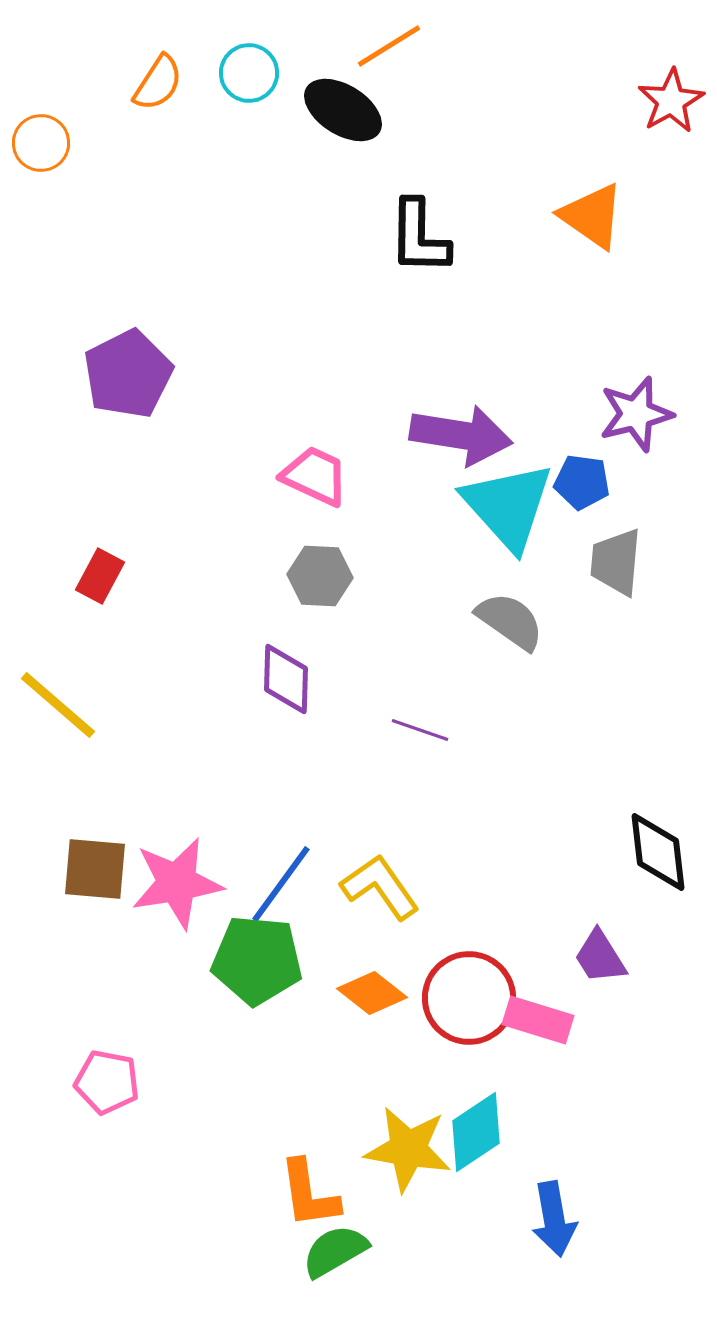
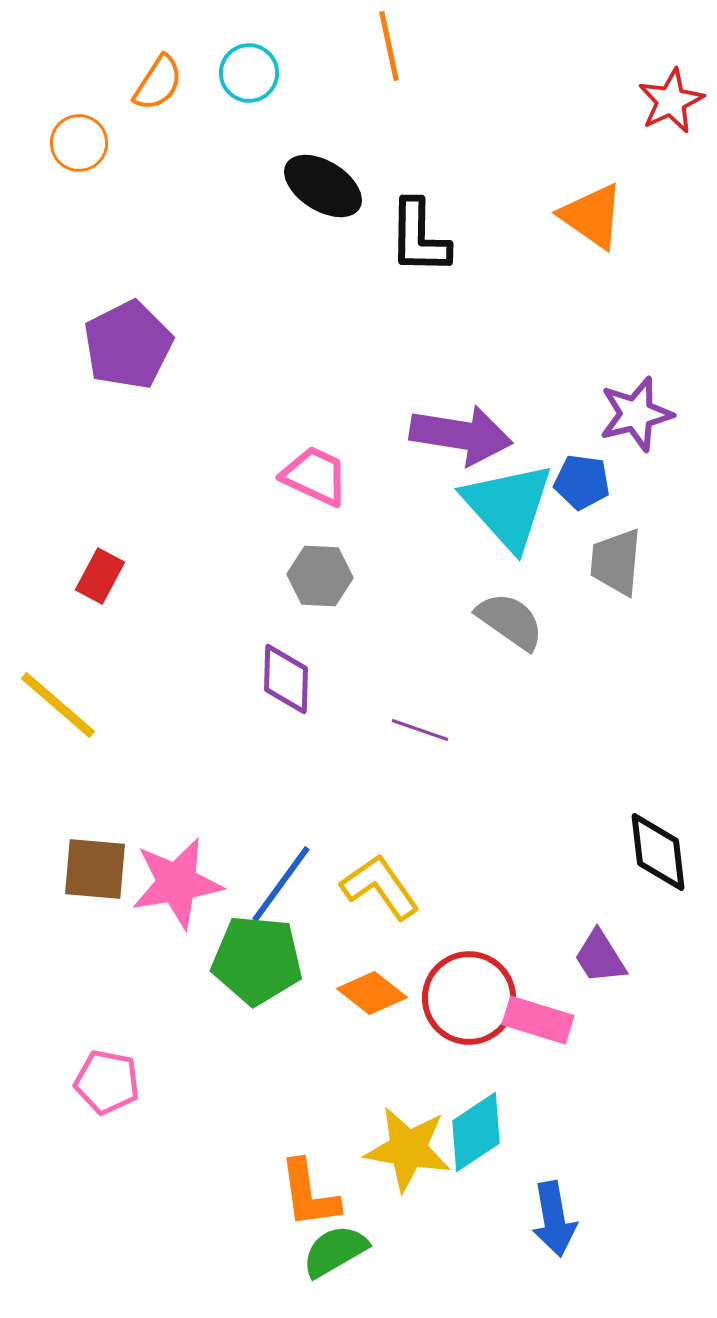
orange line: rotated 70 degrees counterclockwise
red star: rotated 4 degrees clockwise
black ellipse: moved 20 px left, 76 px down
orange circle: moved 38 px right
purple pentagon: moved 29 px up
